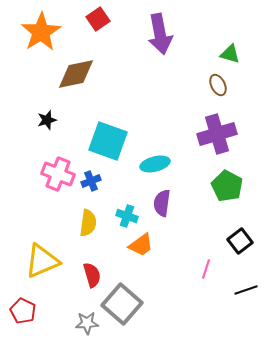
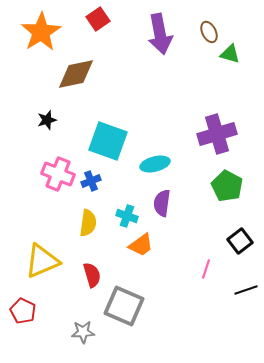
brown ellipse: moved 9 px left, 53 px up
gray square: moved 2 px right, 2 px down; rotated 18 degrees counterclockwise
gray star: moved 4 px left, 9 px down
